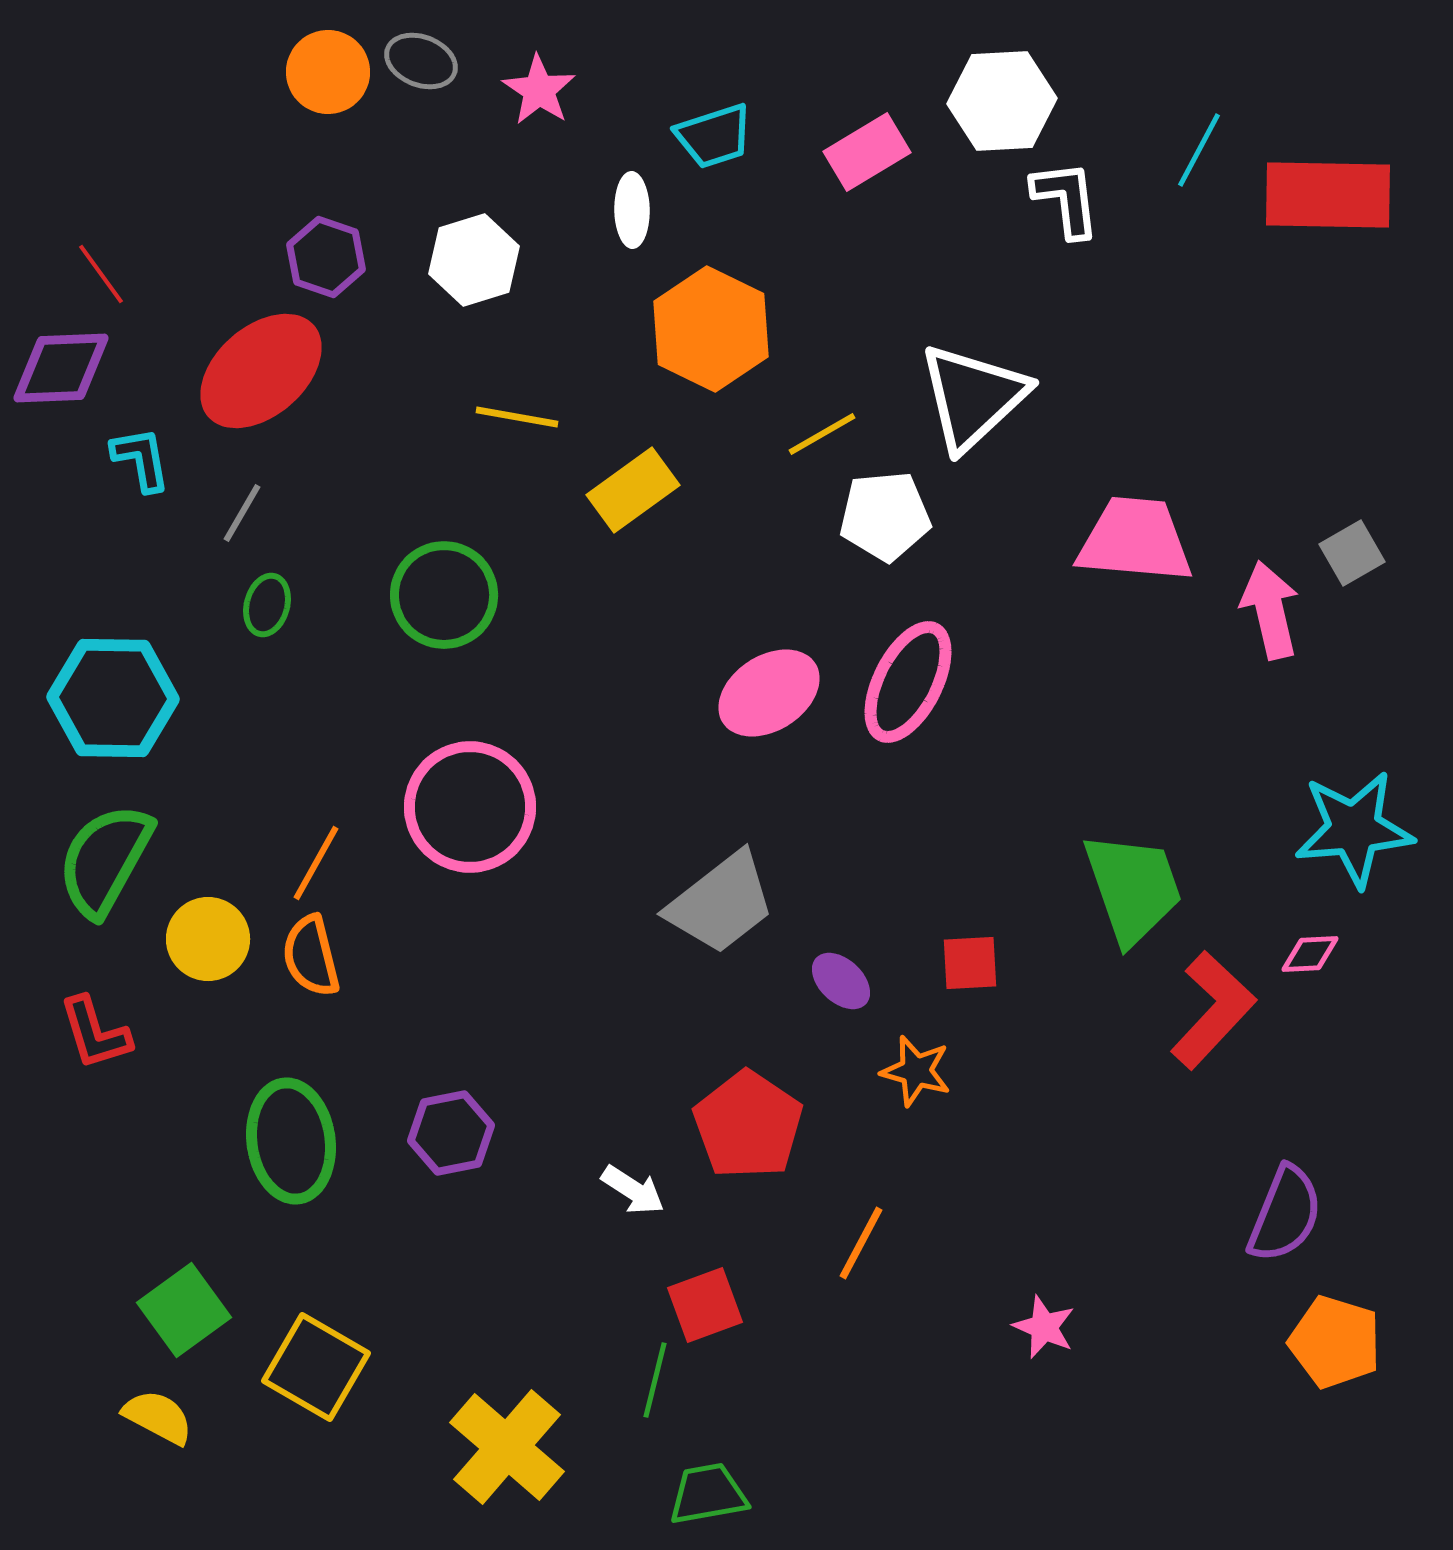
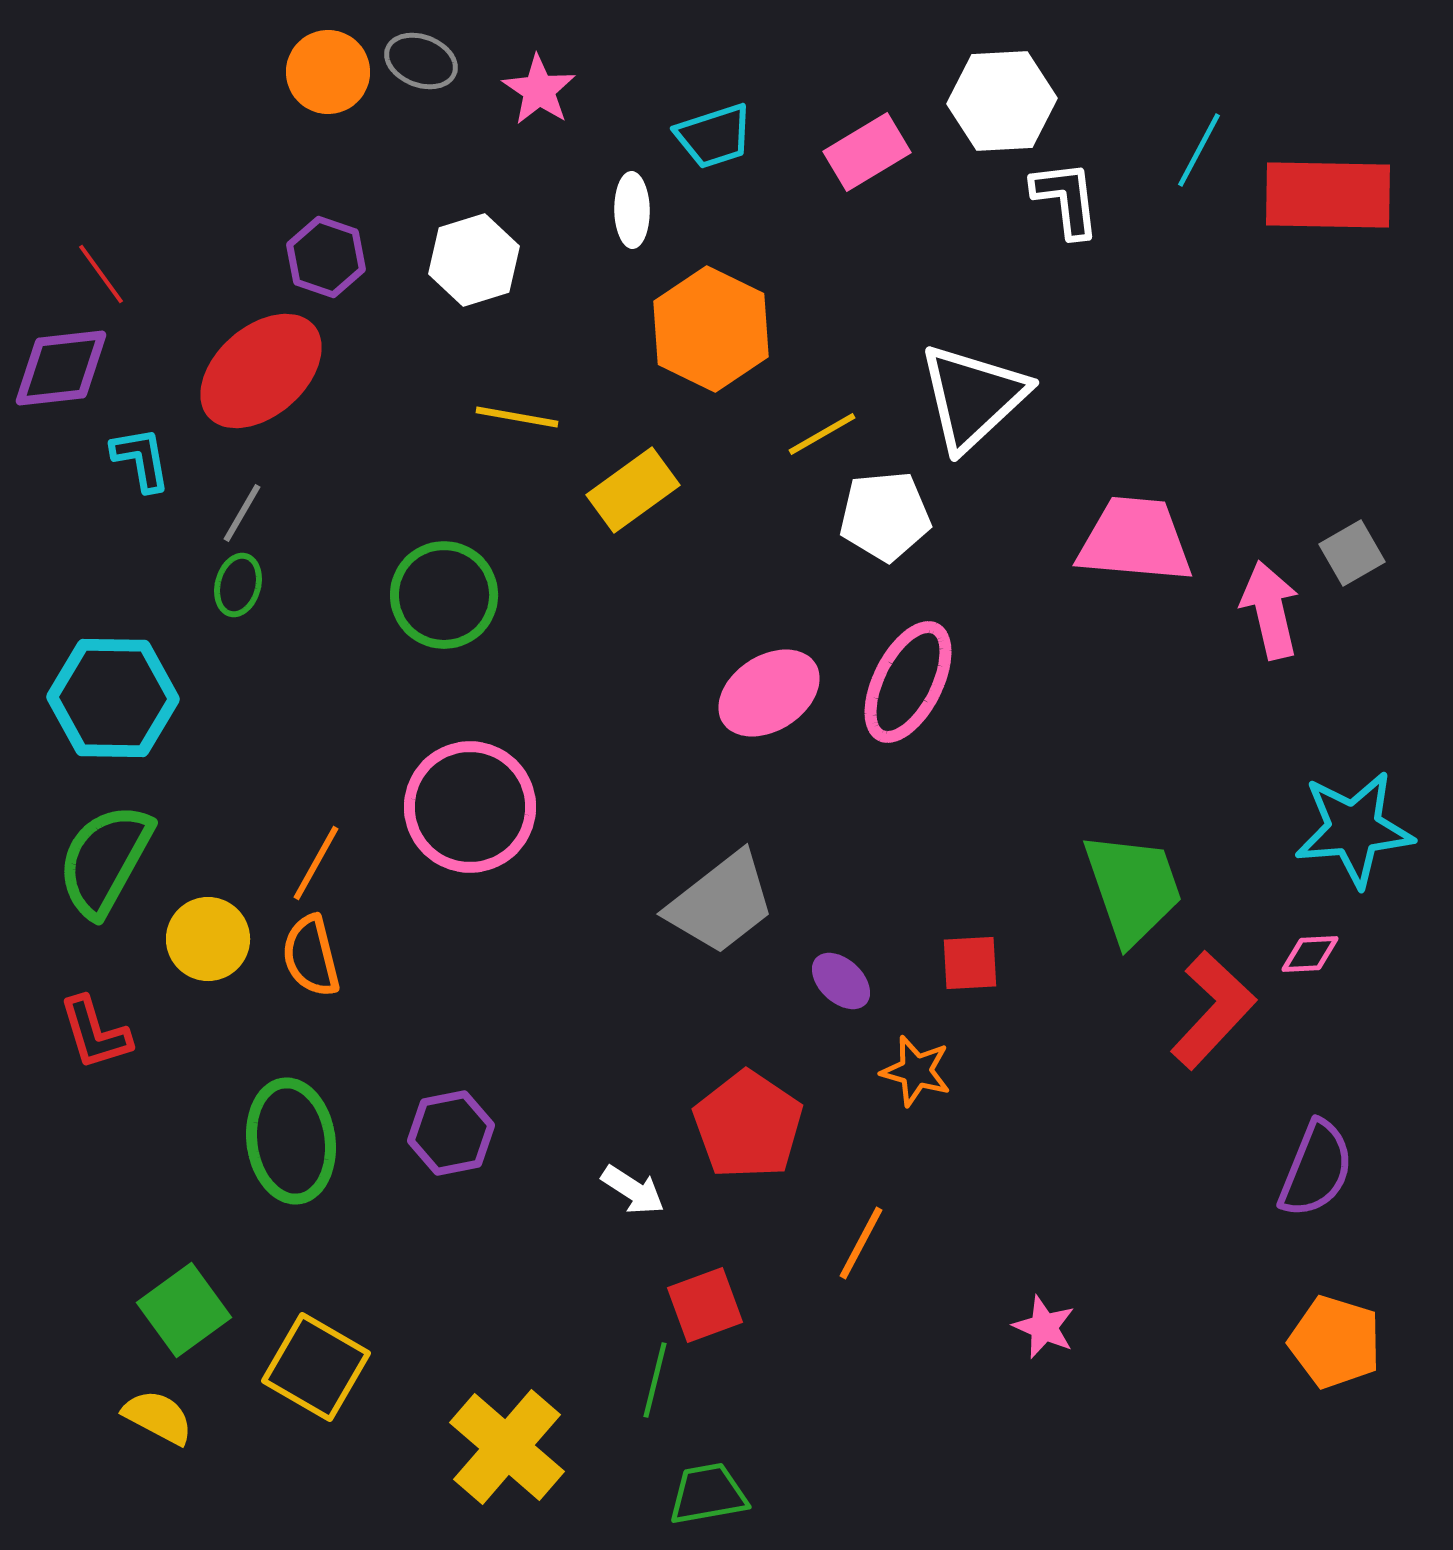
purple diamond at (61, 368): rotated 4 degrees counterclockwise
green ellipse at (267, 605): moved 29 px left, 20 px up
purple semicircle at (1285, 1214): moved 31 px right, 45 px up
